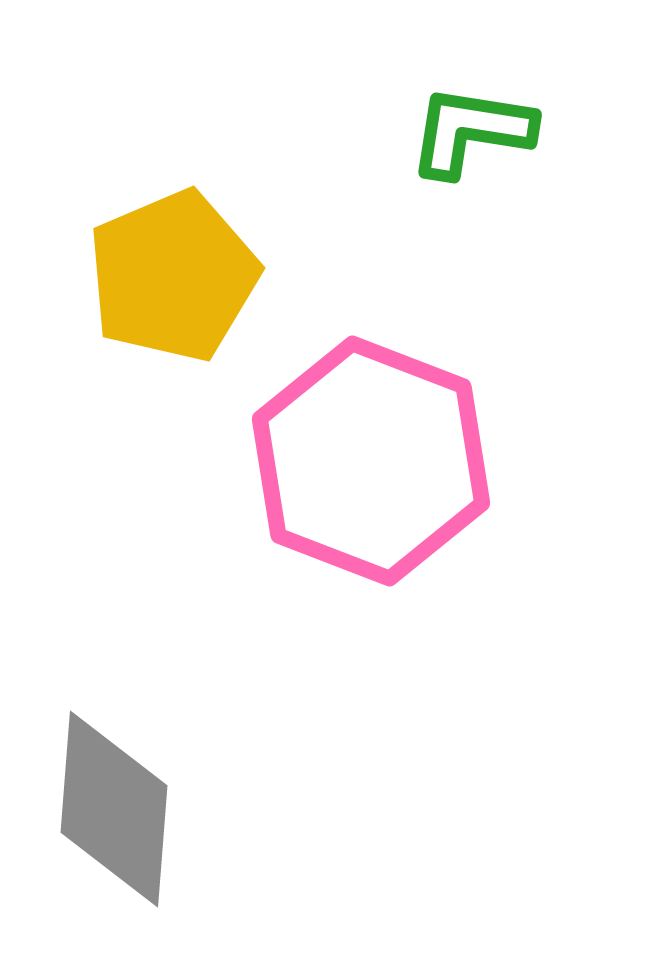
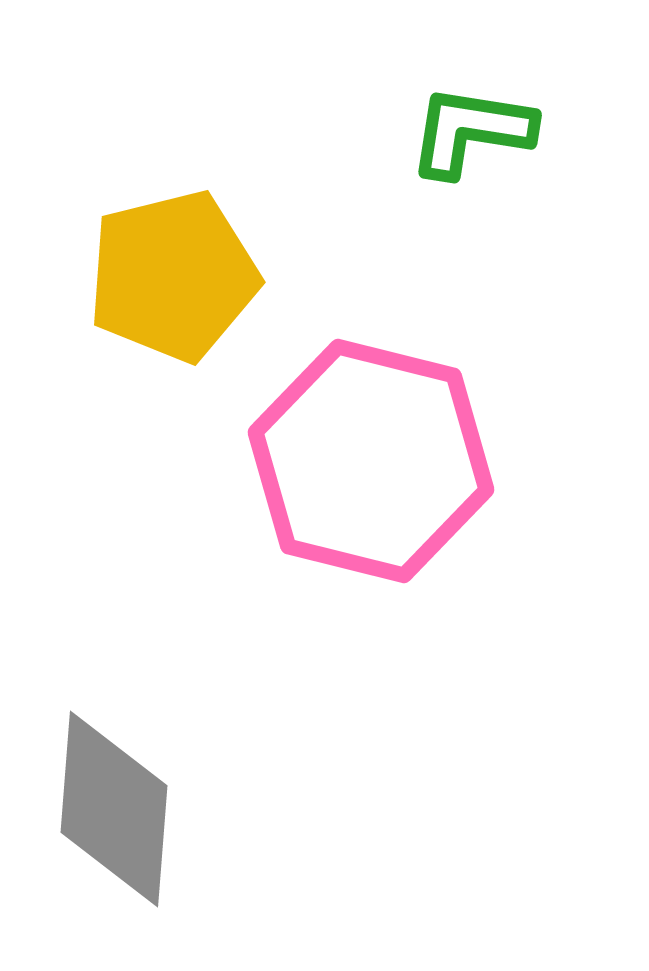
yellow pentagon: rotated 9 degrees clockwise
pink hexagon: rotated 7 degrees counterclockwise
